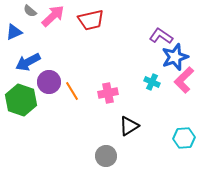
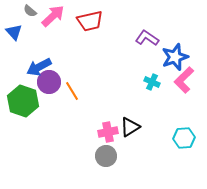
red trapezoid: moved 1 px left, 1 px down
blue triangle: rotated 48 degrees counterclockwise
purple L-shape: moved 14 px left, 2 px down
blue arrow: moved 11 px right, 5 px down
pink cross: moved 39 px down
green hexagon: moved 2 px right, 1 px down
black triangle: moved 1 px right, 1 px down
